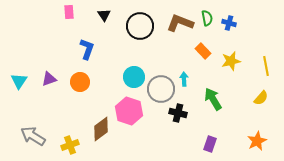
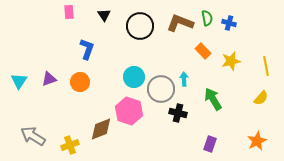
brown diamond: rotated 15 degrees clockwise
